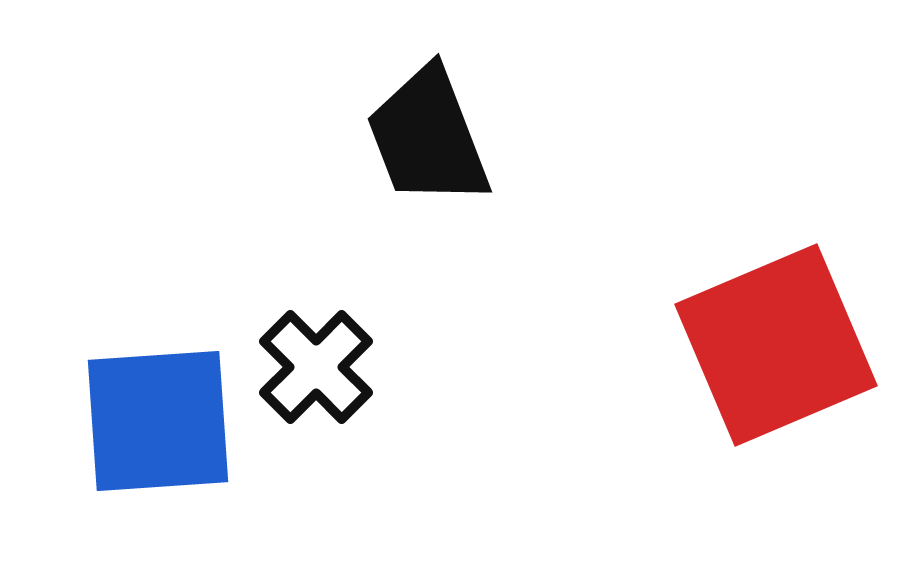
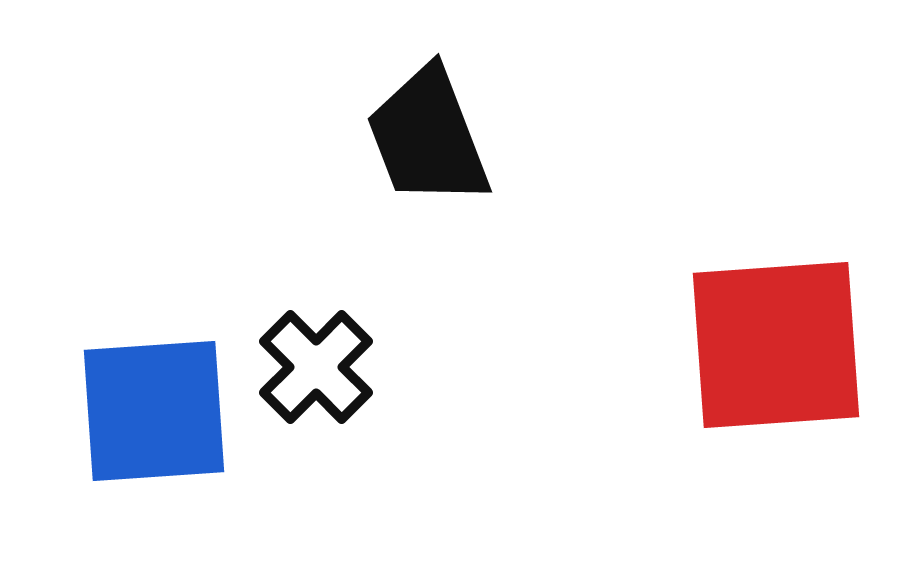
red square: rotated 19 degrees clockwise
blue square: moved 4 px left, 10 px up
